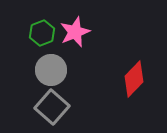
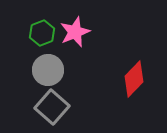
gray circle: moved 3 px left
